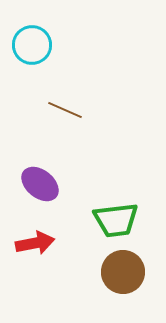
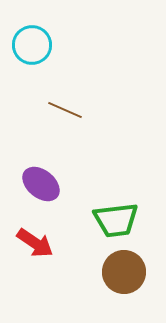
purple ellipse: moved 1 px right
red arrow: rotated 45 degrees clockwise
brown circle: moved 1 px right
